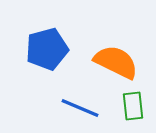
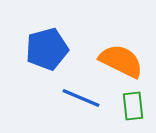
orange semicircle: moved 5 px right, 1 px up
blue line: moved 1 px right, 10 px up
